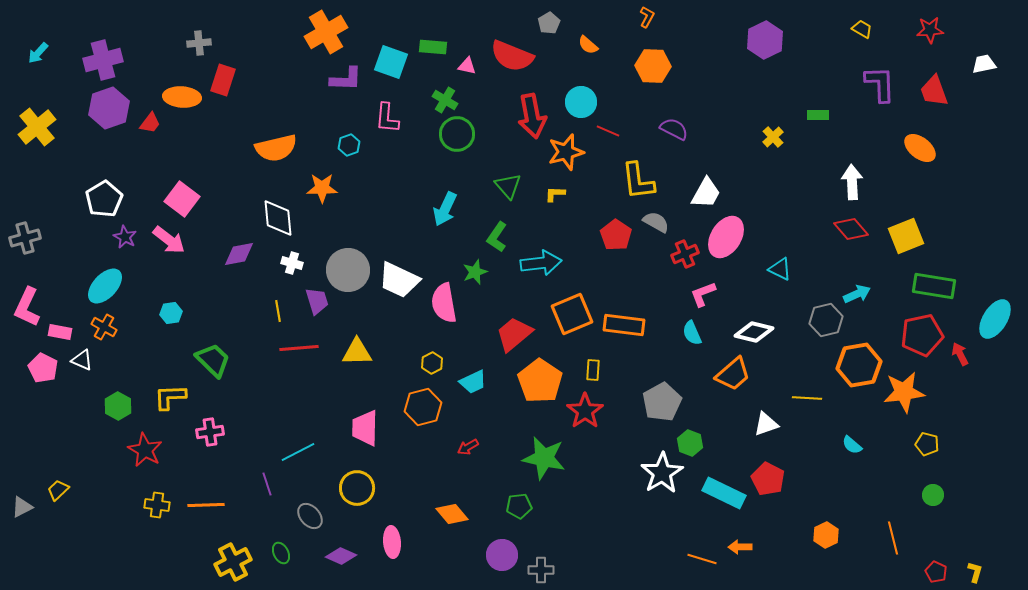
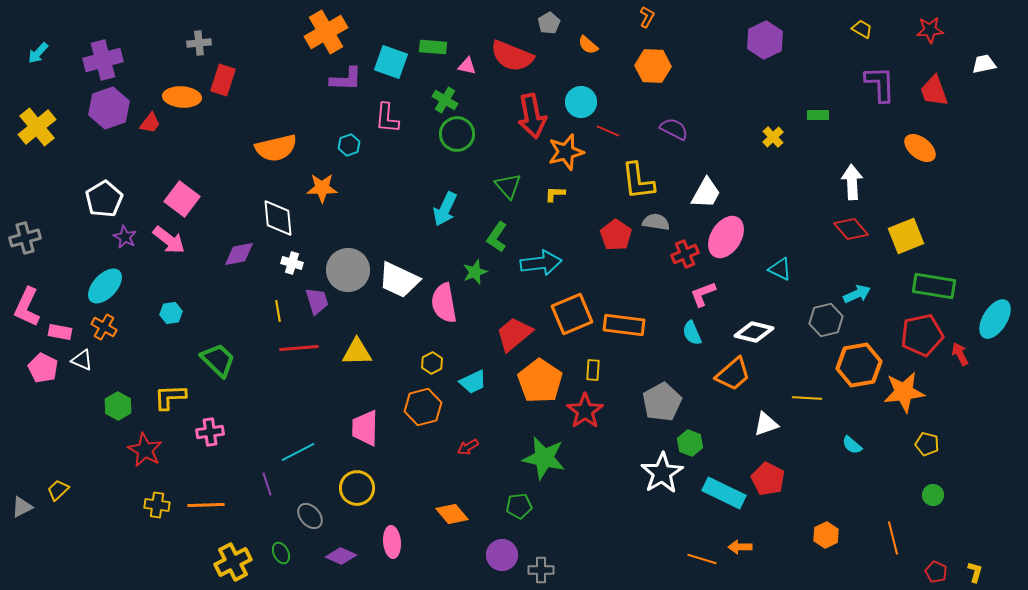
gray semicircle at (656, 222): rotated 20 degrees counterclockwise
green trapezoid at (213, 360): moved 5 px right
